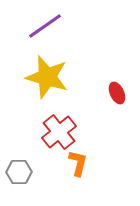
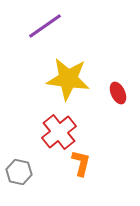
yellow star: moved 21 px right, 2 px down; rotated 9 degrees counterclockwise
red ellipse: moved 1 px right
orange L-shape: moved 3 px right
gray hexagon: rotated 15 degrees clockwise
